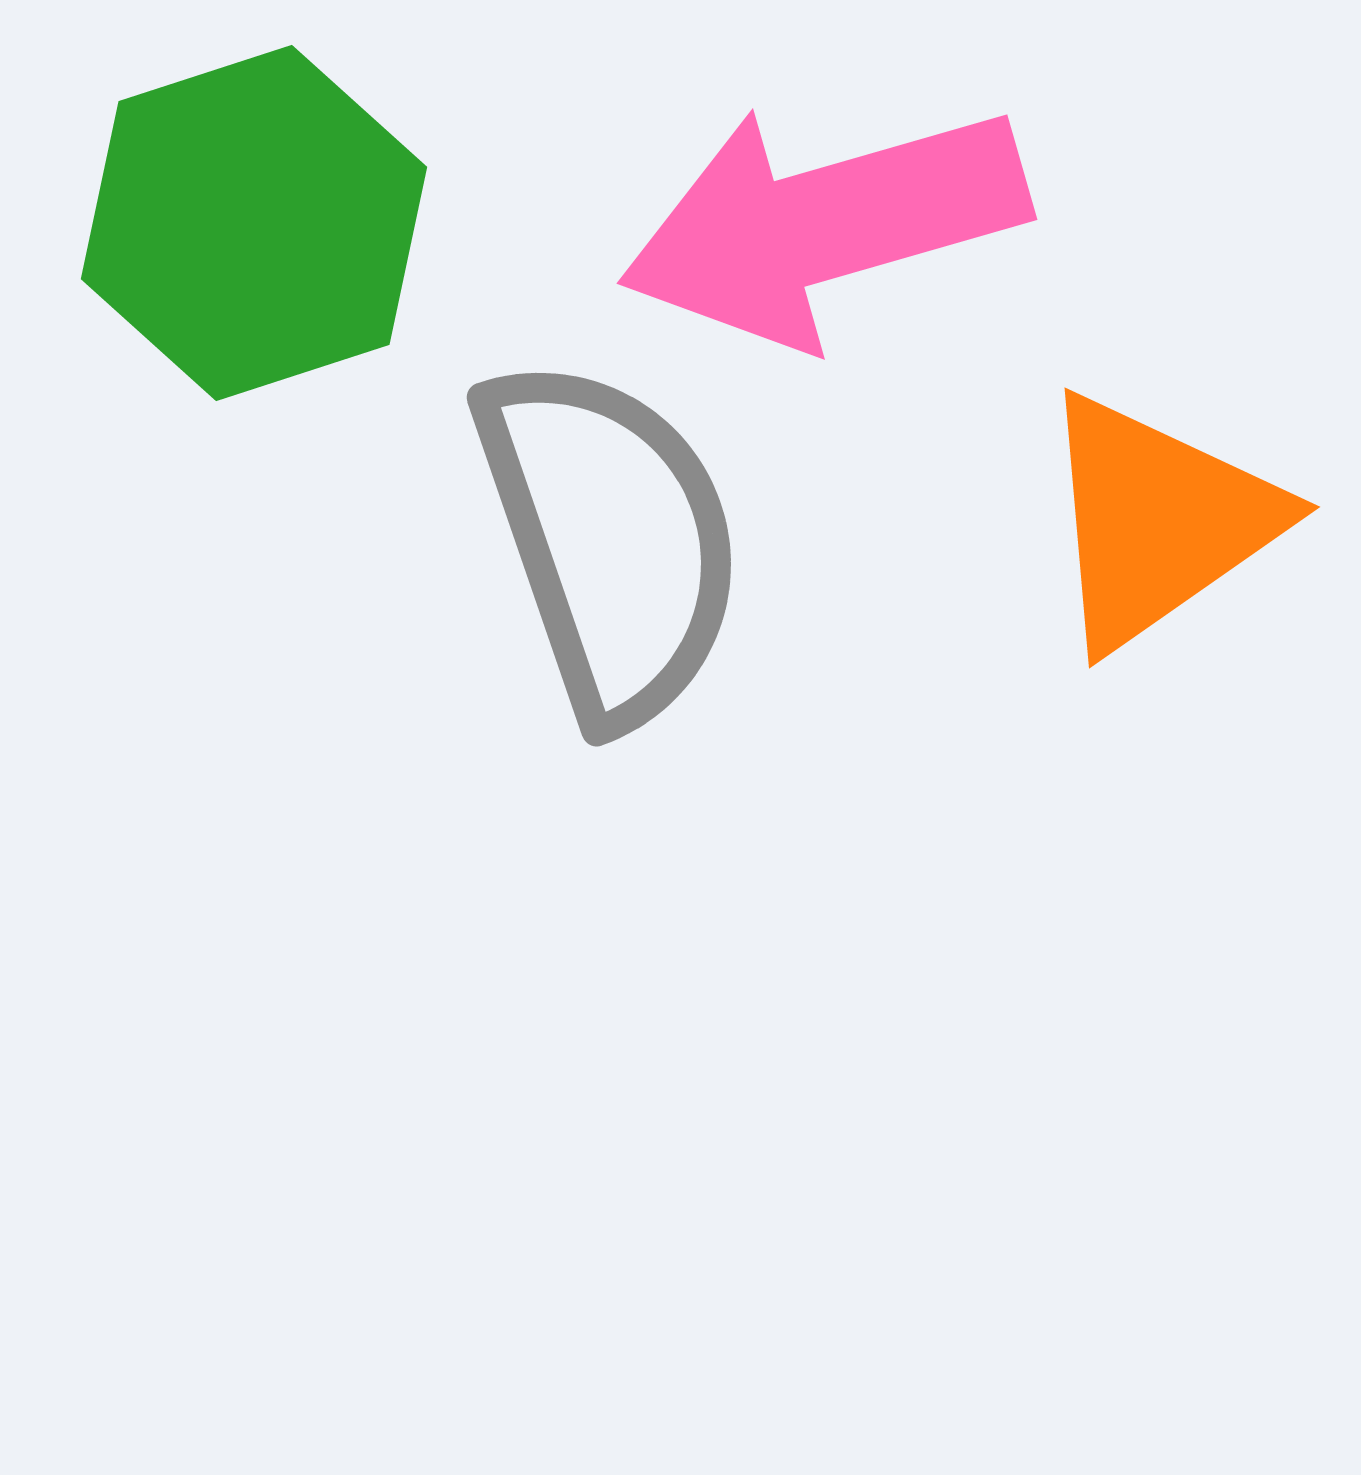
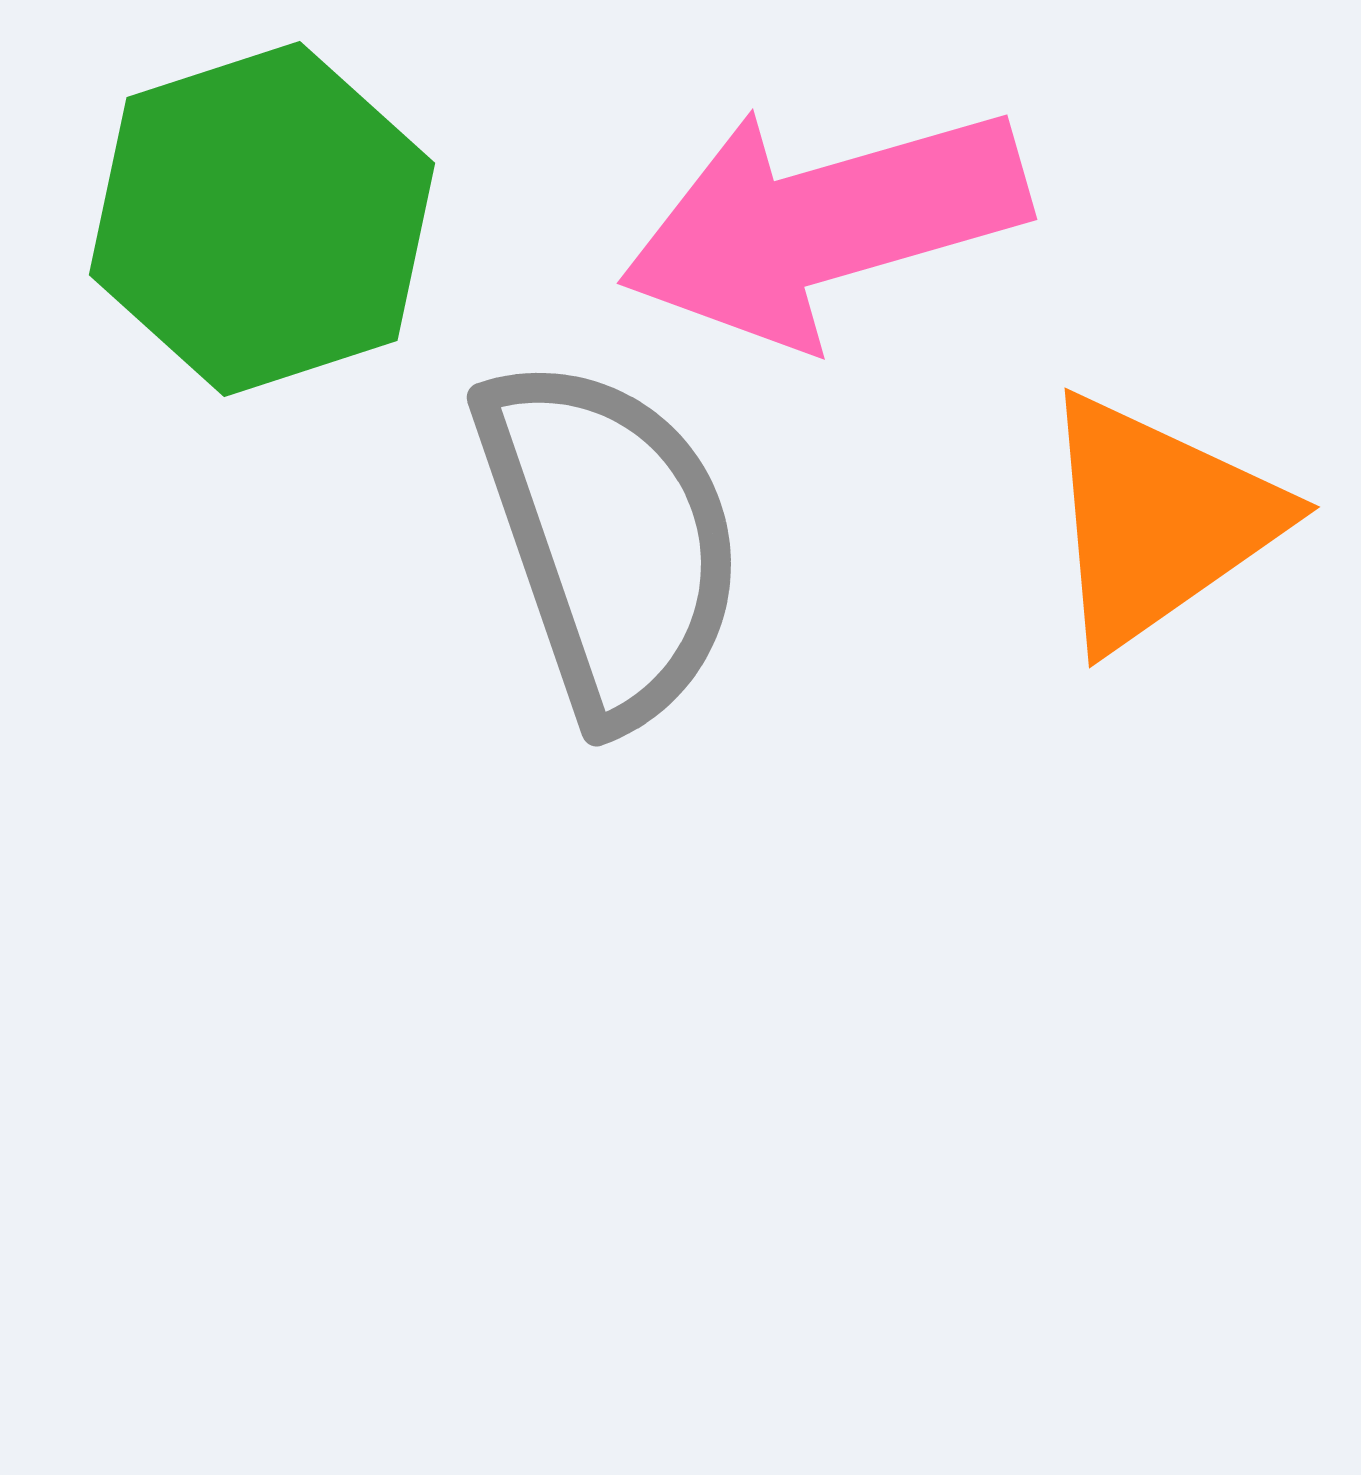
green hexagon: moved 8 px right, 4 px up
